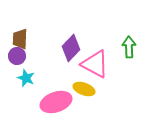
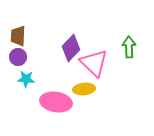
brown trapezoid: moved 2 px left, 3 px up
purple circle: moved 1 px right, 1 px down
pink triangle: moved 1 px left, 1 px up; rotated 16 degrees clockwise
cyan star: moved 1 px down; rotated 18 degrees counterclockwise
yellow ellipse: rotated 25 degrees counterclockwise
pink ellipse: rotated 28 degrees clockwise
